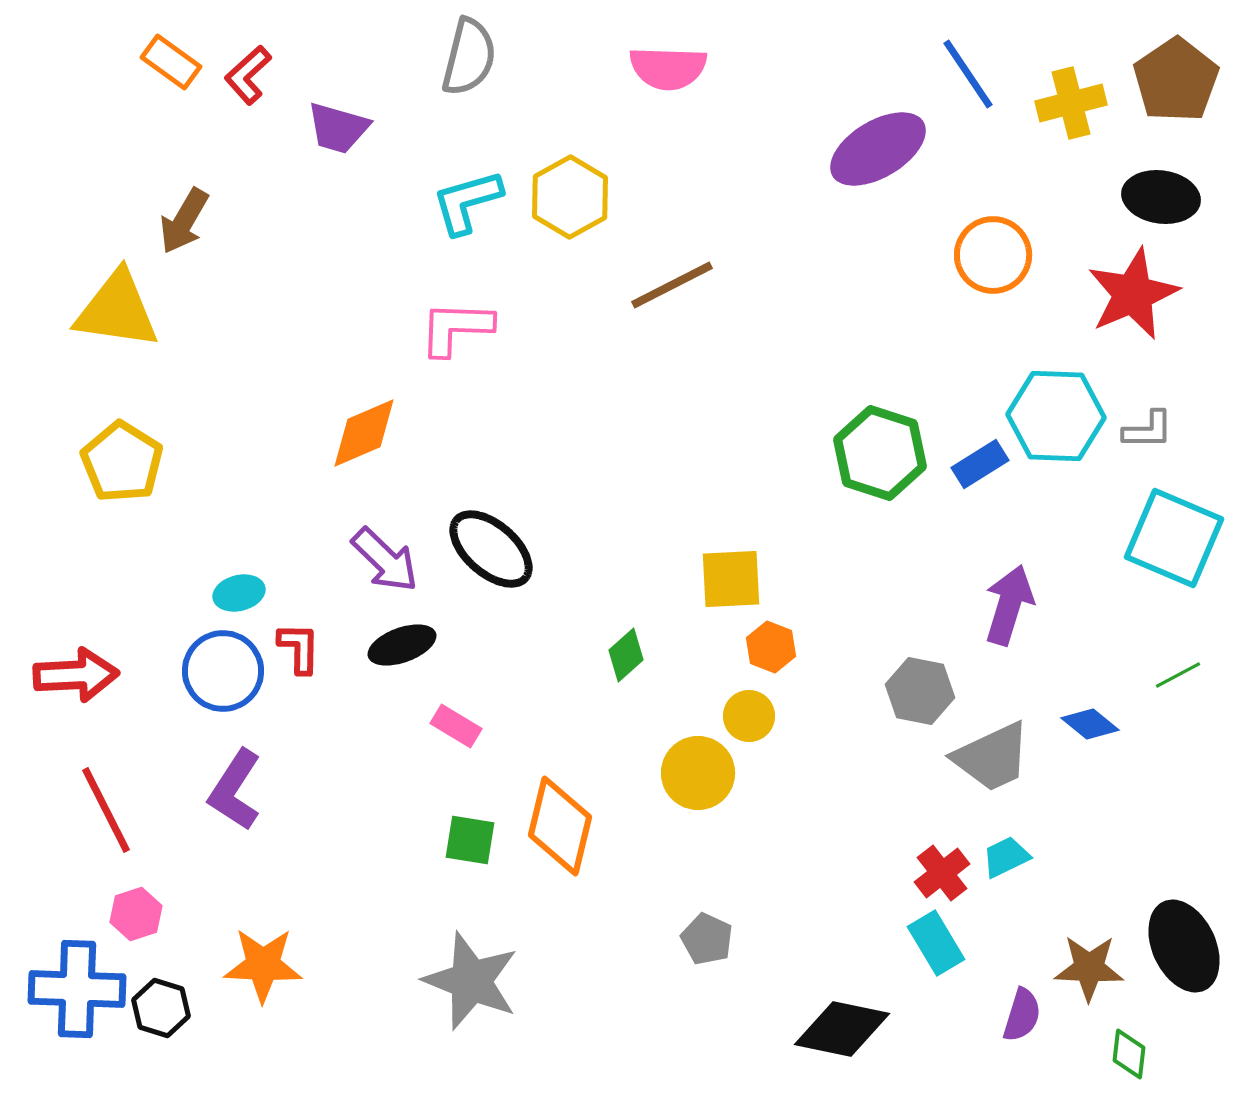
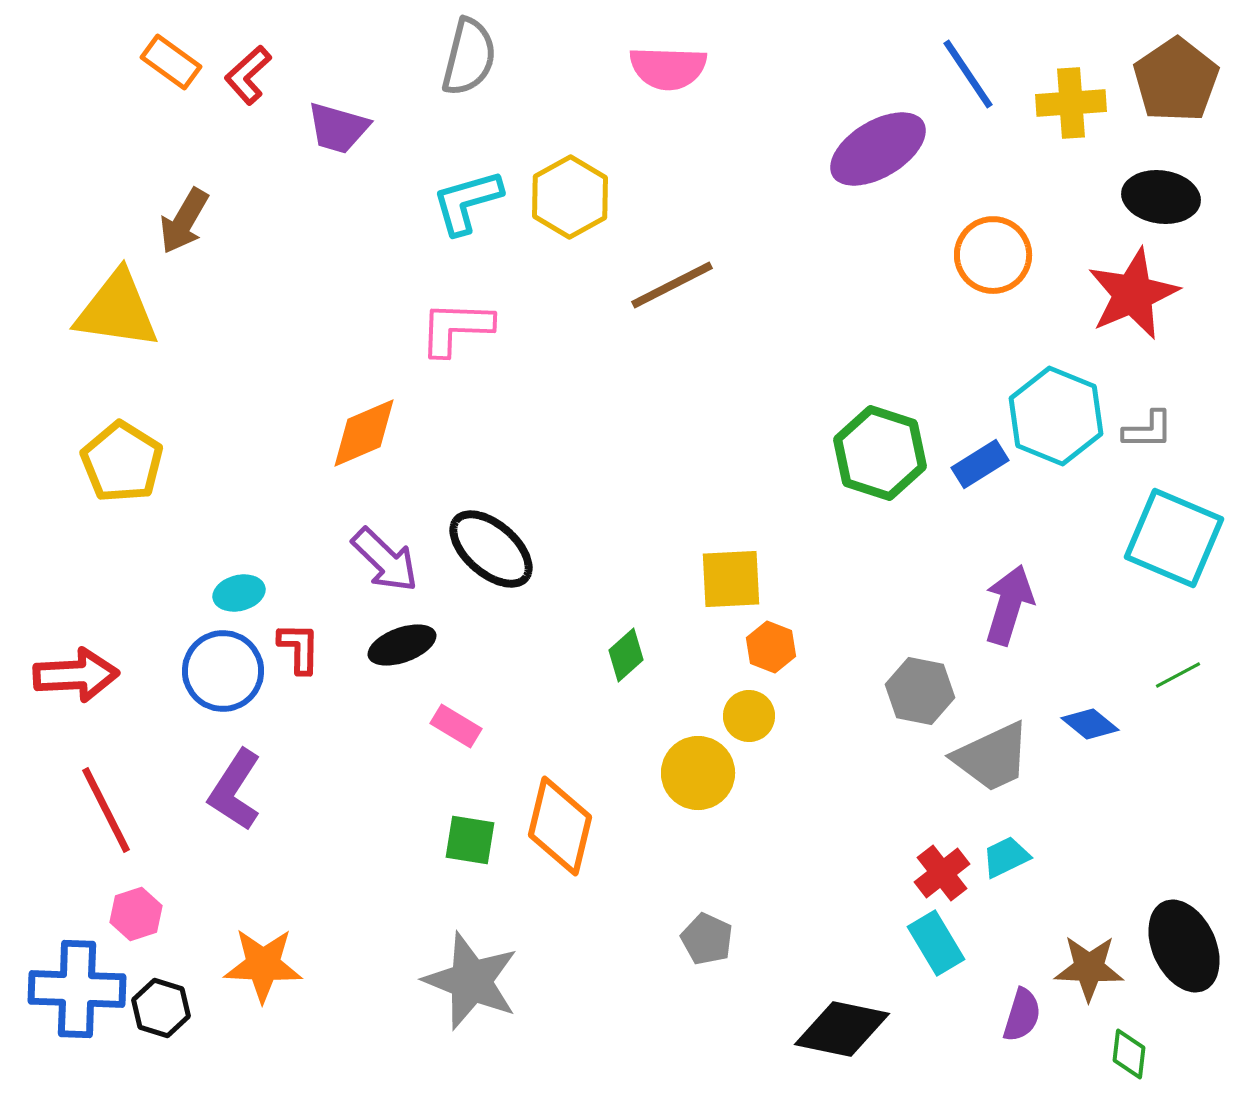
yellow cross at (1071, 103): rotated 10 degrees clockwise
cyan hexagon at (1056, 416): rotated 20 degrees clockwise
